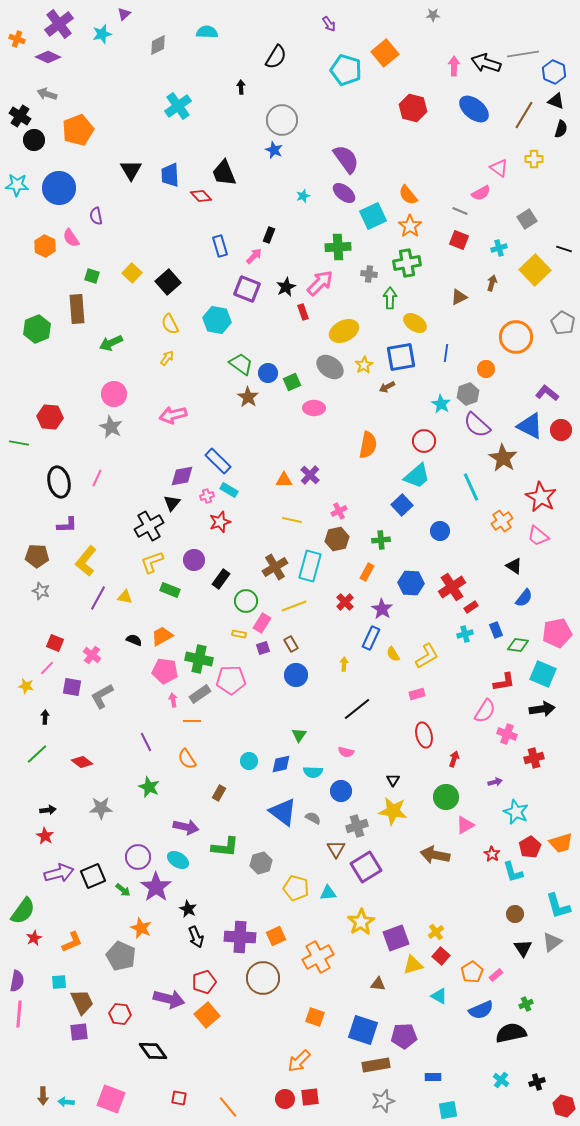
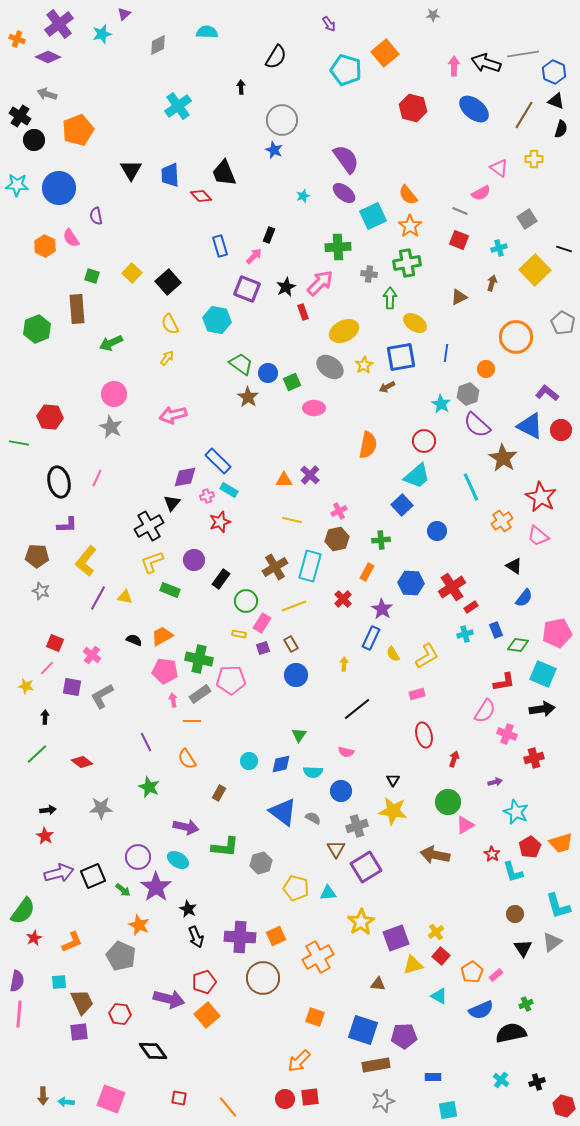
purple diamond at (182, 476): moved 3 px right, 1 px down
blue circle at (440, 531): moved 3 px left
red cross at (345, 602): moved 2 px left, 3 px up
green circle at (446, 797): moved 2 px right, 5 px down
orange star at (141, 928): moved 2 px left, 3 px up
